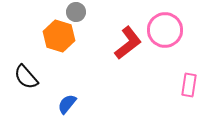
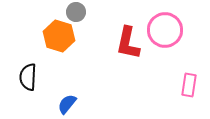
red L-shape: rotated 140 degrees clockwise
black semicircle: moved 2 px right; rotated 44 degrees clockwise
